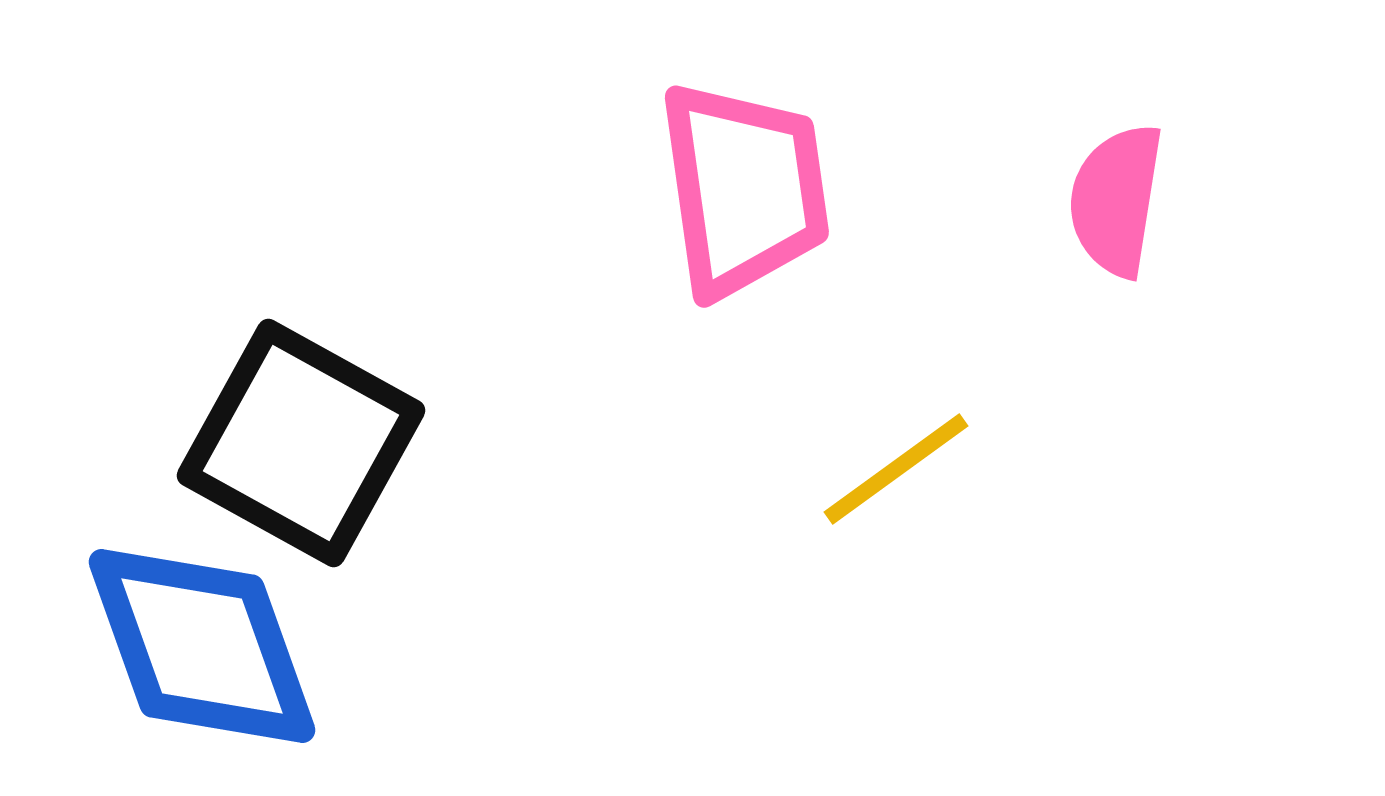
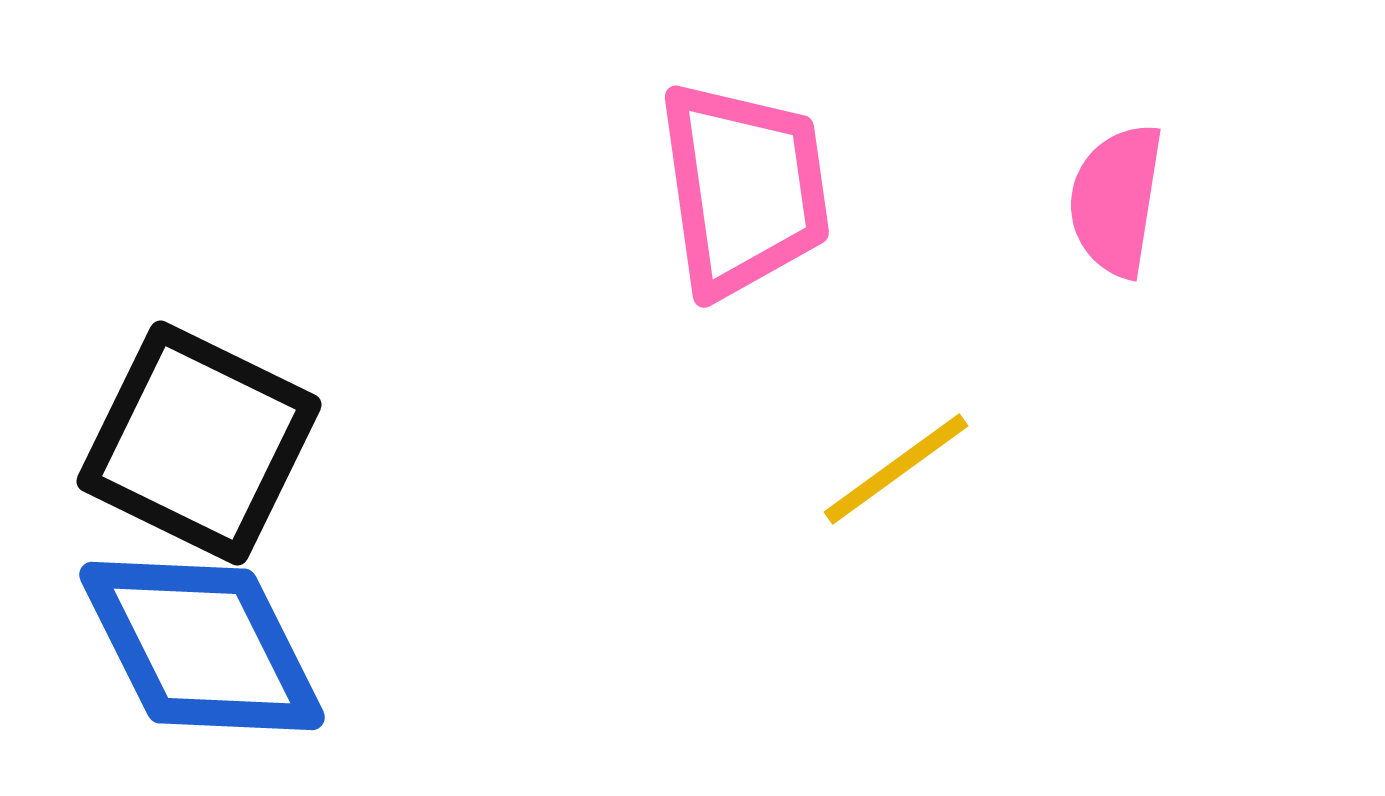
black square: moved 102 px left; rotated 3 degrees counterclockwise
blue diamond: rotated 7 degrees counterclockwise
